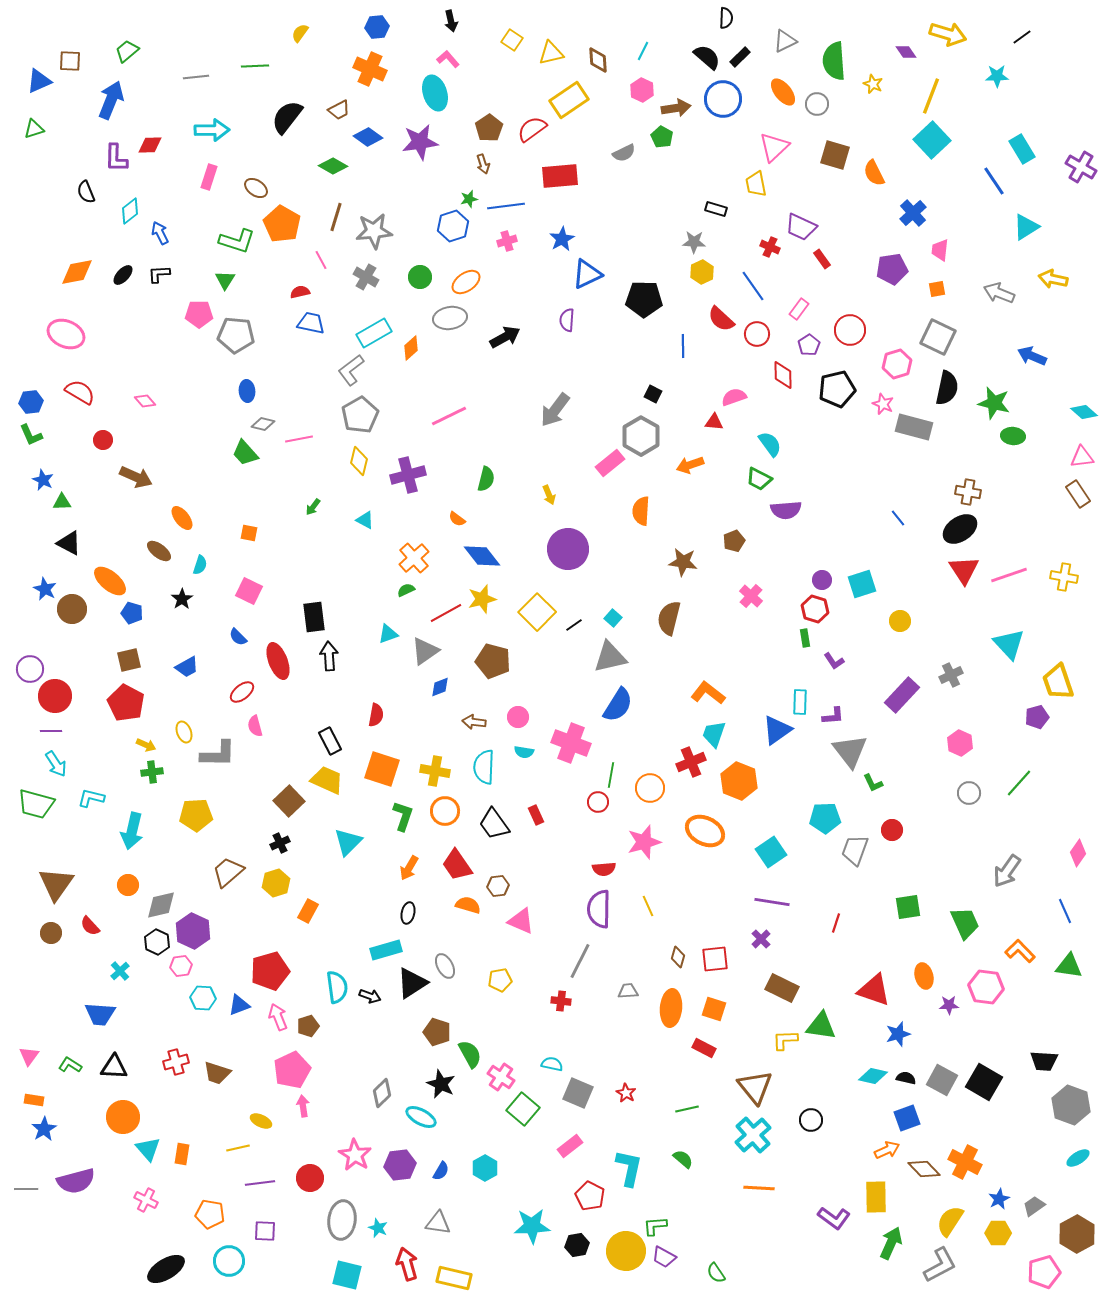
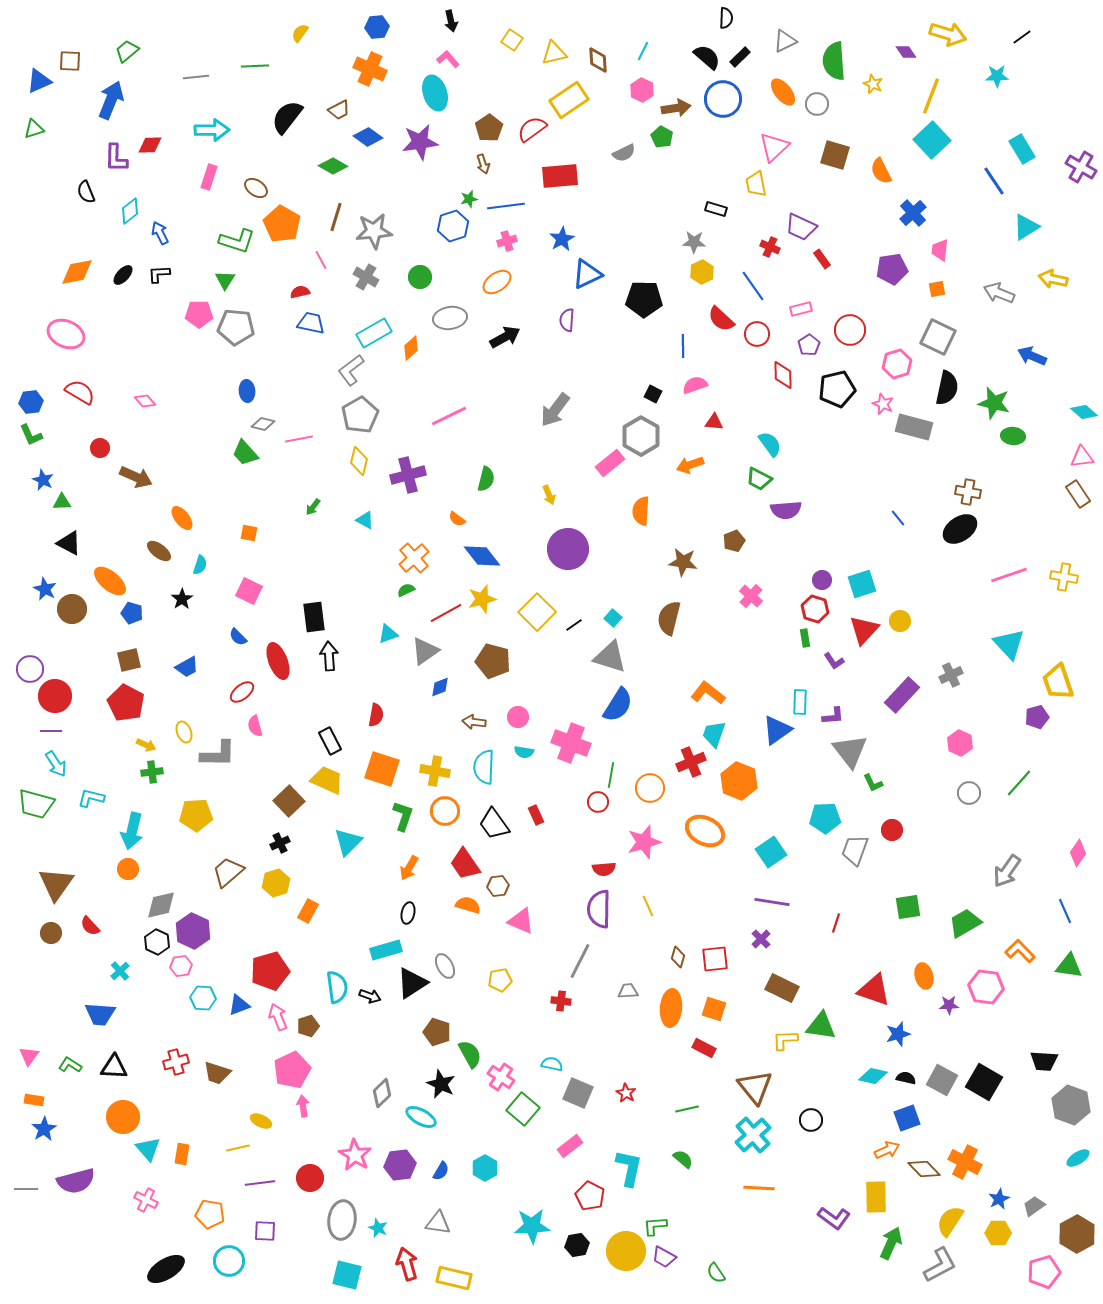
yellow triangle at (551, 53): moved 3 px right
orange semicircle at (874, 173): moved 7 px right, 2 px up
orange ellipse at (466, 282): moved 31 px right
pink rectangle at (799, 309): moved 2 px right; rotated 40 degrees clockwise
gray pentagon at (236, 335): moved 8 px up
pink semicircle at (734, 397): moved 39 px left, 12 px up
red circle at (103, 440): moved 3 px left, 8 px down
red triangle at (964, 570): moved 100 px left, 60 px down; rotated 16 degrees clockwise
gray triangle at (610, 657): rotated 30 degrees clockwise
red trapezoid at (457, 865): moved 8 px right, 1 px up
orange circle at (128, 885): moved 16 px up
green trapezoid at (965, 923): rotated 96 degrees counterclockwise
